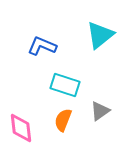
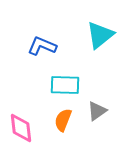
cyan rectangle: rotated 16 degrees counterclockwise
gray triangle: moved 3 px left
